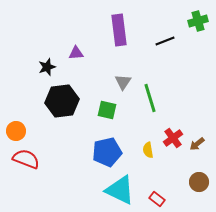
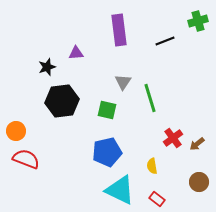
yellow semicircle: moved 4 px right, 16 px down
